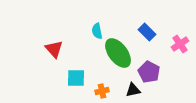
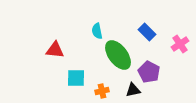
red triangle: moved 1 px right, 1 px down; rotated 42 degrees counterclockwise
green ellipse: moved 2 px down
